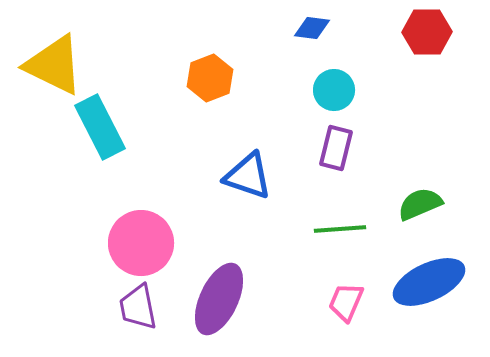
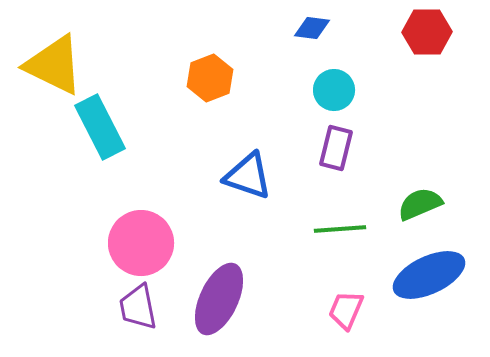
blue ellipse: moved 7 px up
pink trapezoid: moved 8 px down
